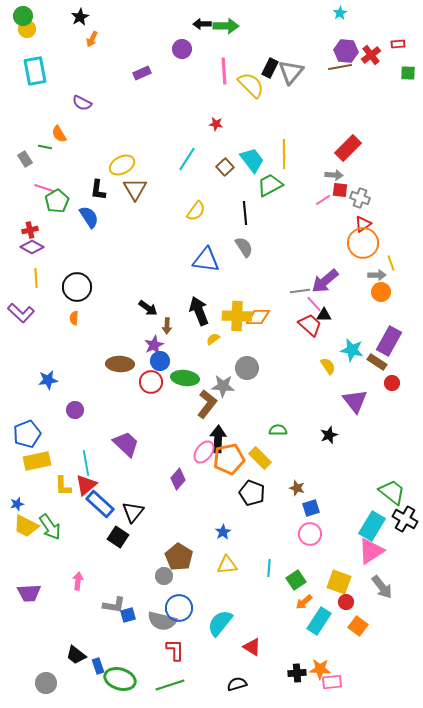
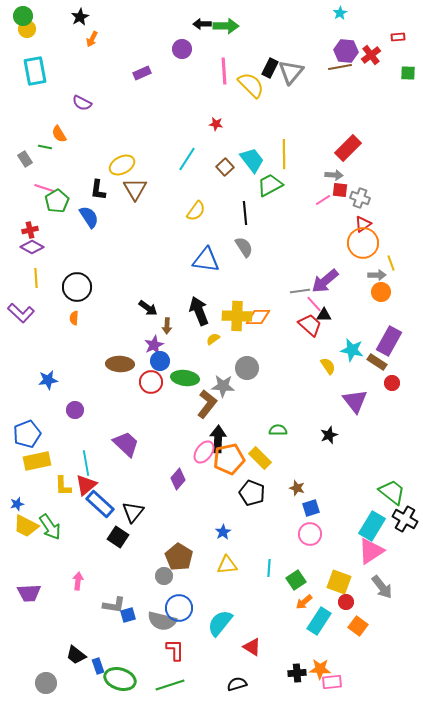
red rectangle at (398, 44): moved 7 px up
